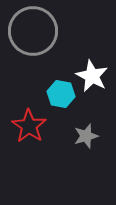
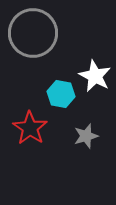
gray circle: moved 2 px down
white star: moved 3 px right
red star: moved 1 px right, 2 px down
